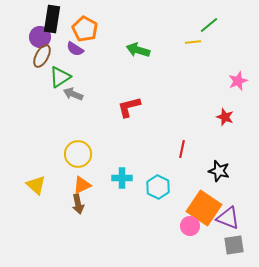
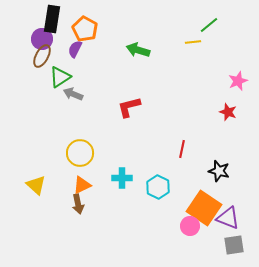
purple circle: moved 2 px right, 2 px down
purple semicircle: rotated 84 degrees clockwise
red star: moved 3 px right, 5 px up
yellow circle: moved 2 px right, 1 px up
